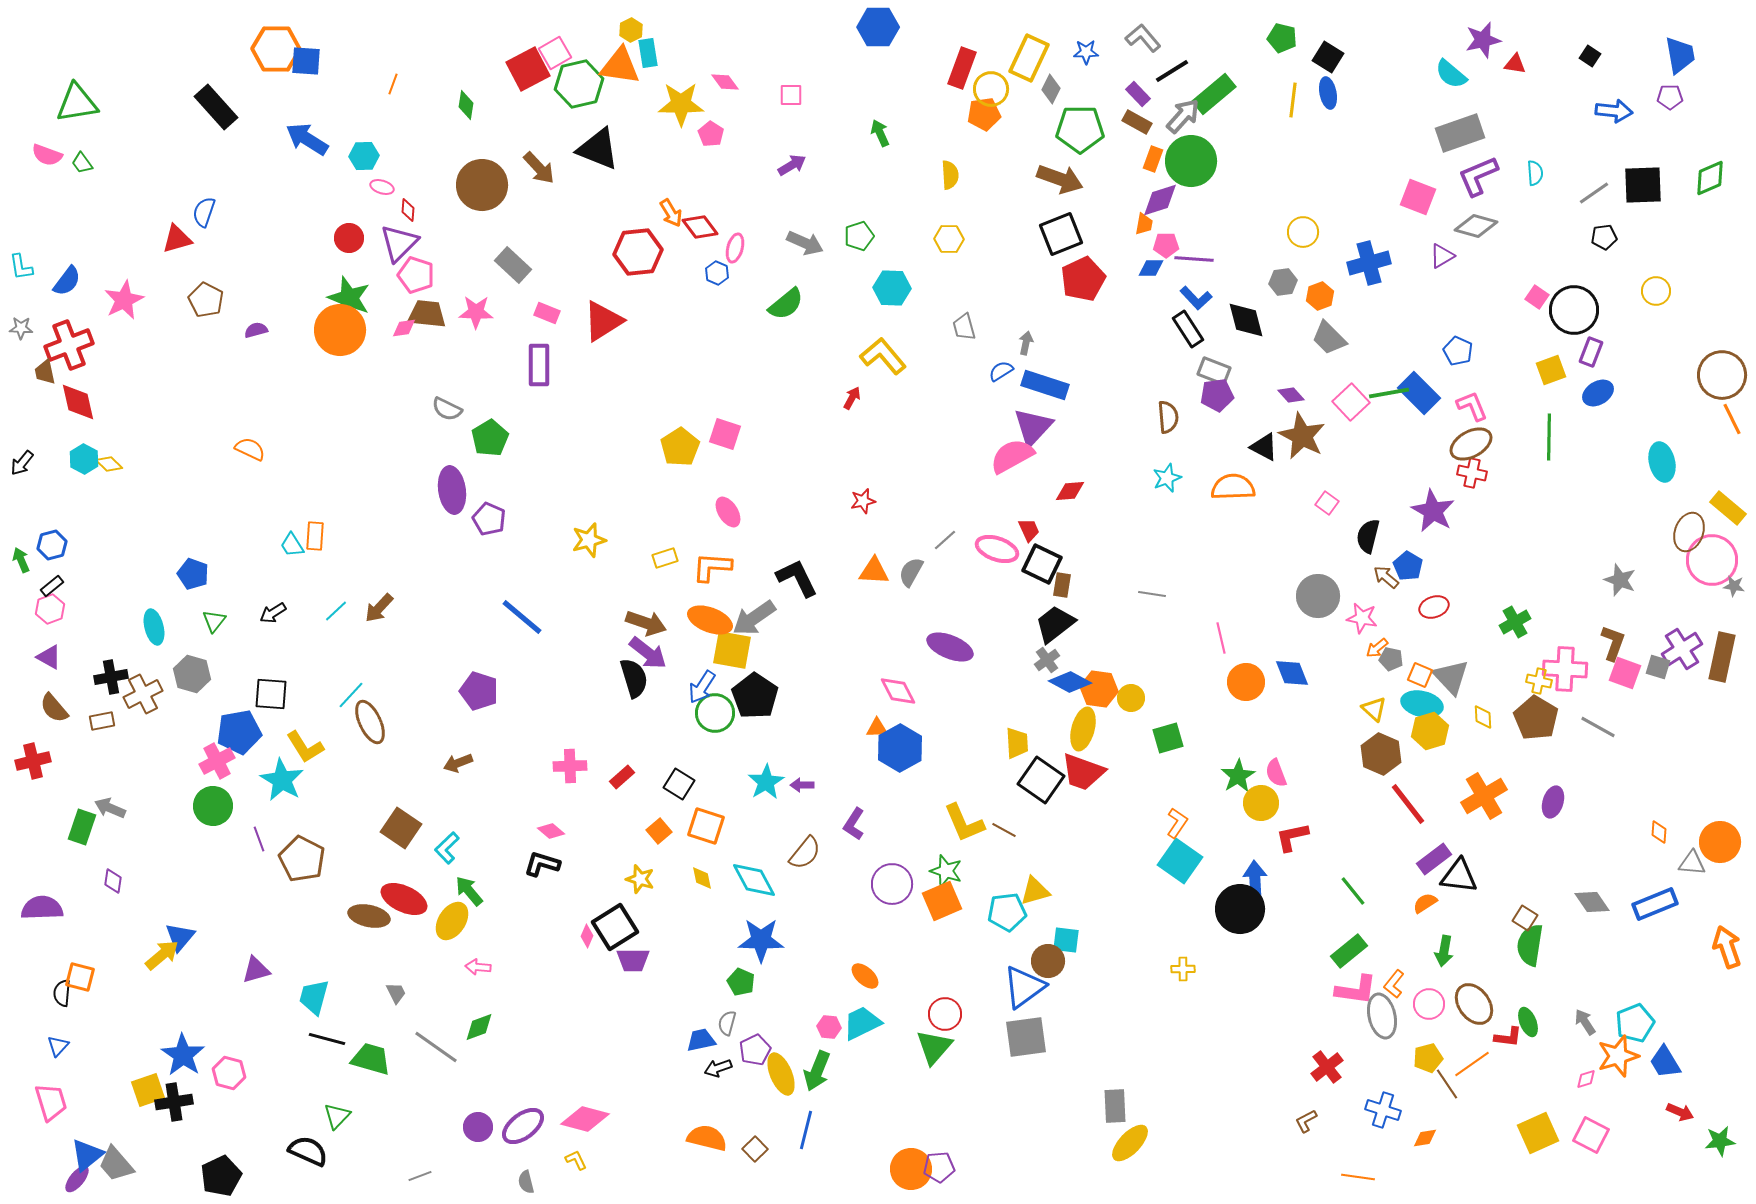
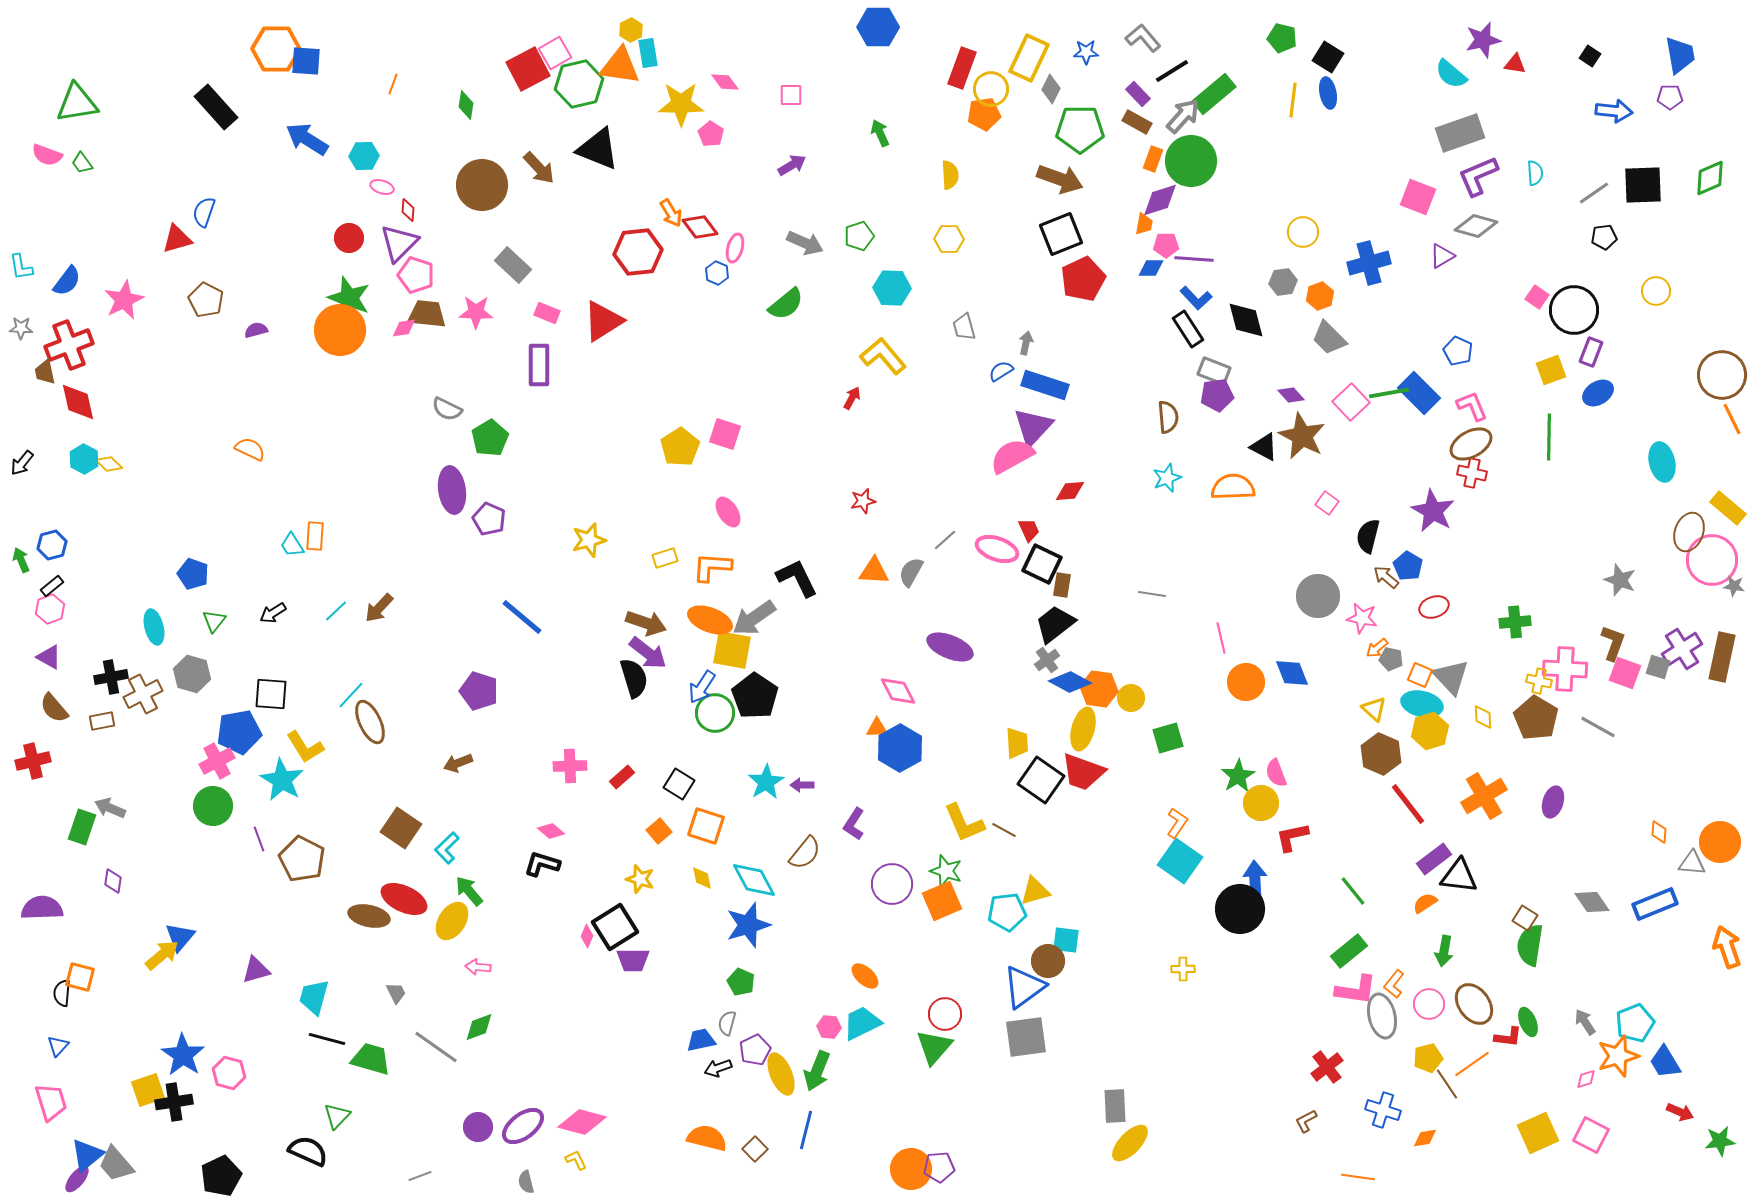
green cross at (1515, 622): rotated 24 degrees clockwise
blue star at (761, 940): moved 13 px left, 15 px up; rotated 18 degrees counterclockwise
pink diamond at (585, 1119): moved 3 px left, 3 px down
